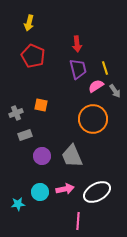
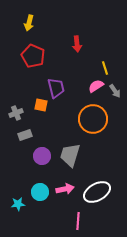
purple trapezoid: moved 22 px left, 19 px down
gray trapezoid: moved 2 px left, 1 px up; rotated 40 degrees clockwise
